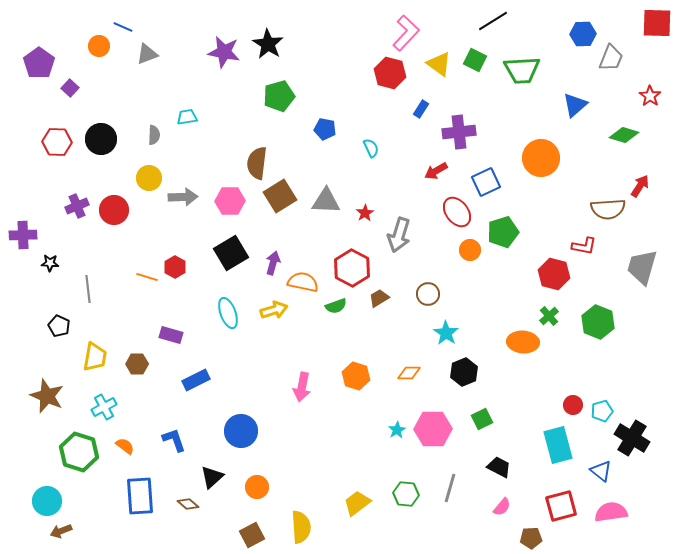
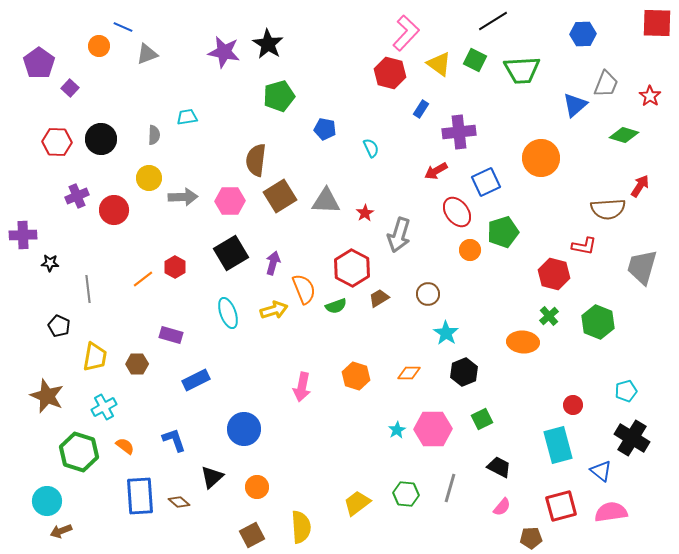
gray trapezoid at (611, 58): moved 5 px left, 26 px down
brown semicircle at (257, 163): moved 1 px left, 3 px up
purple cross at (77, 206): moved 10 px up
orange line at (147, 277): moved 4 px left, 2 px down; rotated 55 degrees counterclockwise
orange semicircle at (303, 282): moved 1 px right, 7 px down; rotated 56 degrees clockwise
cyan pentagon at (602, 411): moved 24 px right, 20 px up
blue circle at (241, 431): moved 3 px right, 2 px up
brown diamond at (188, 504): moved 9 px left, 2 px up
